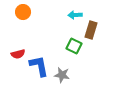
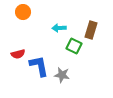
cyan arrow: moved 16 px left, 13 px down
